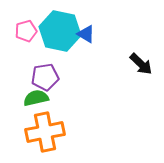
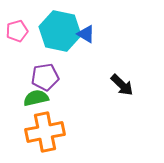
pink pentagon: moved 9 px left
black arrow: moved 19 px left, 21 px down
